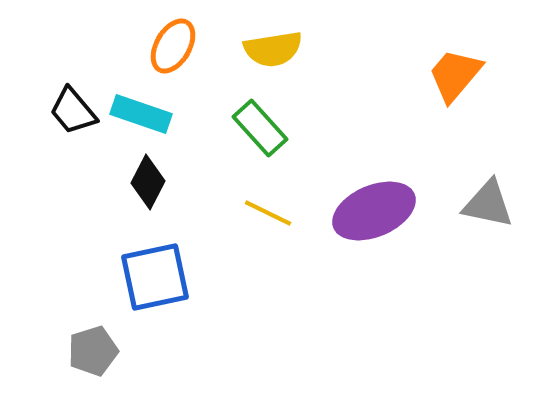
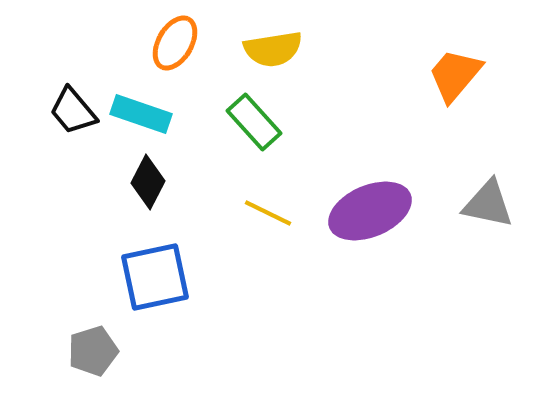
orange ellipse: moved 2 px right, 3 px up
green rectangle: moved 6 px left, 6 px up
purple ellipse: moved 4 px left
